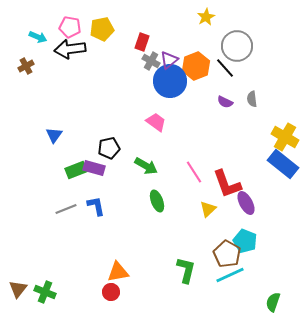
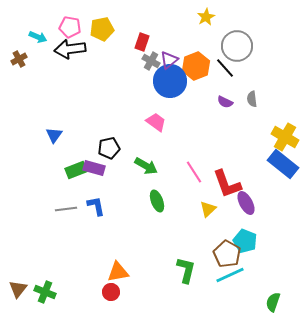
brown cross: moved 7 px left, 7 px up
gray line: rotated 15 degrees clockwise
